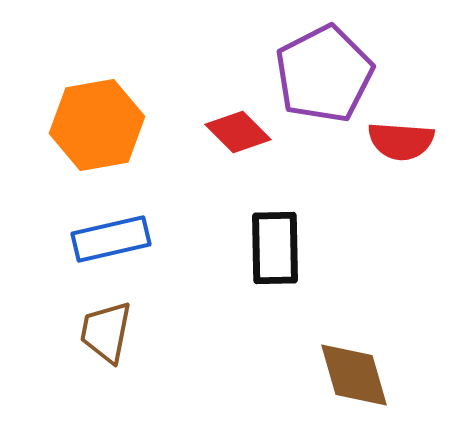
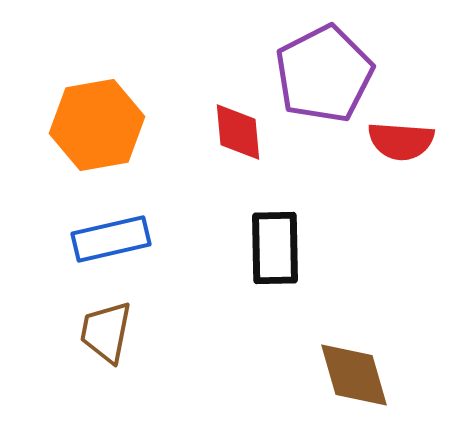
red diamond: rotated 40 degrees clockwise
